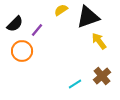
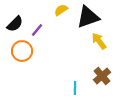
cyan line: moved 4 px down; rotated 56 degrees counterclockwise
